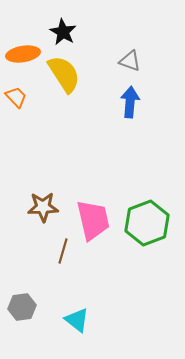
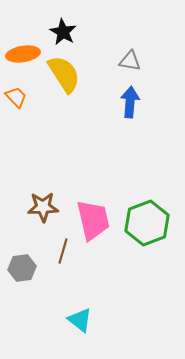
gray triangle: rotated 10 degrees counterclockwise
gray hexagon: moved 39 px up
cyan triangle: moved 3 px right
